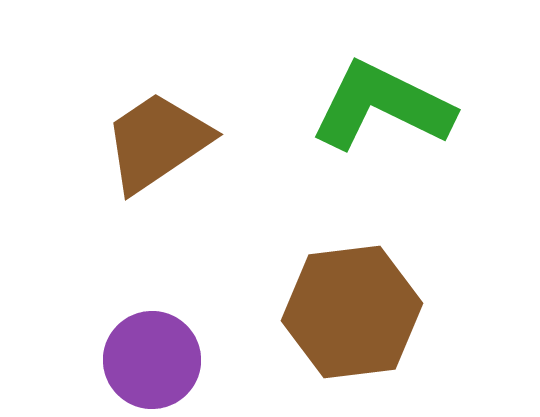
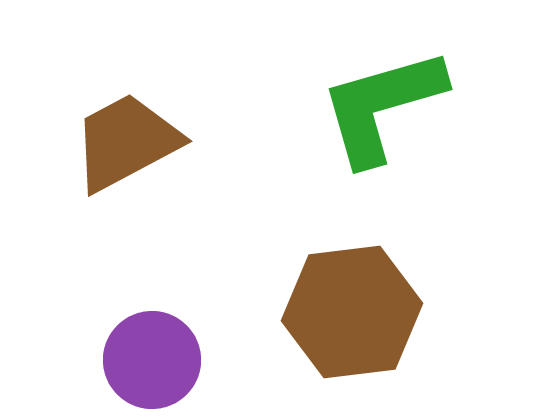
green L-shape: rotated 42 degrees counterclockwise
brown trapezoid: moved 31 px left; rotated 6 degrees clockwise
